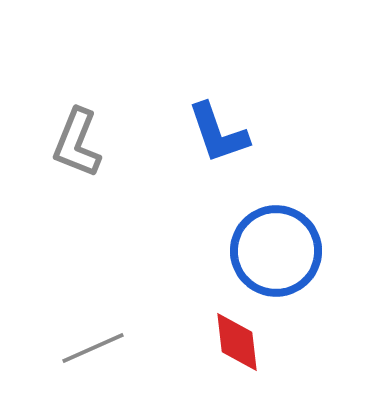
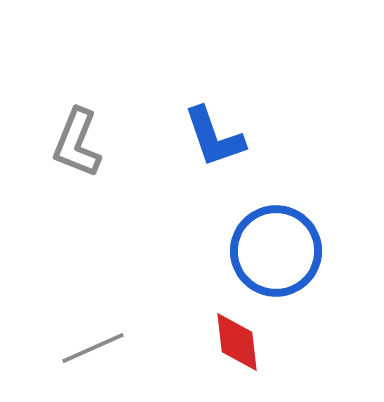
blue L-shape: moved 4 px left, 4 px down
